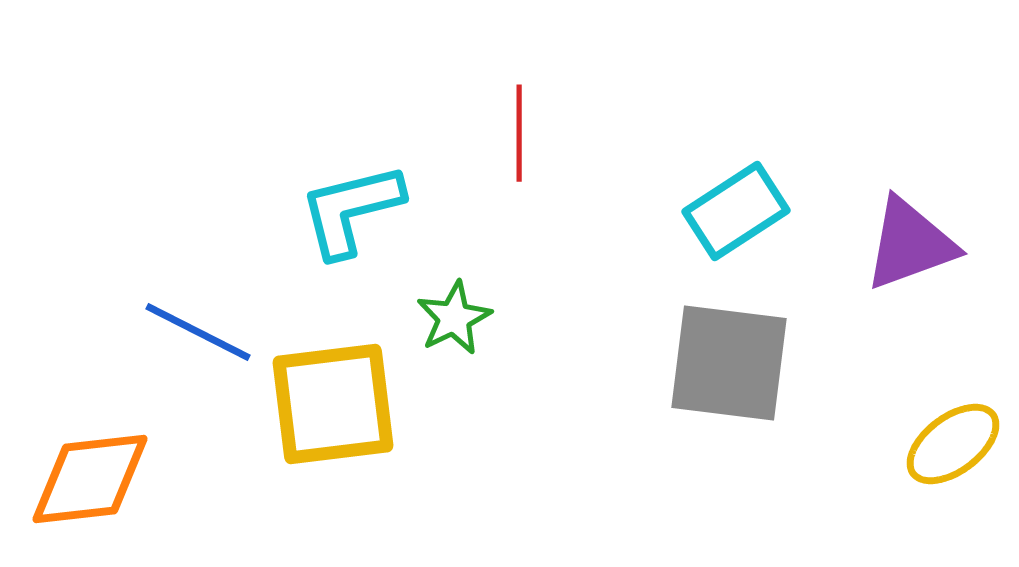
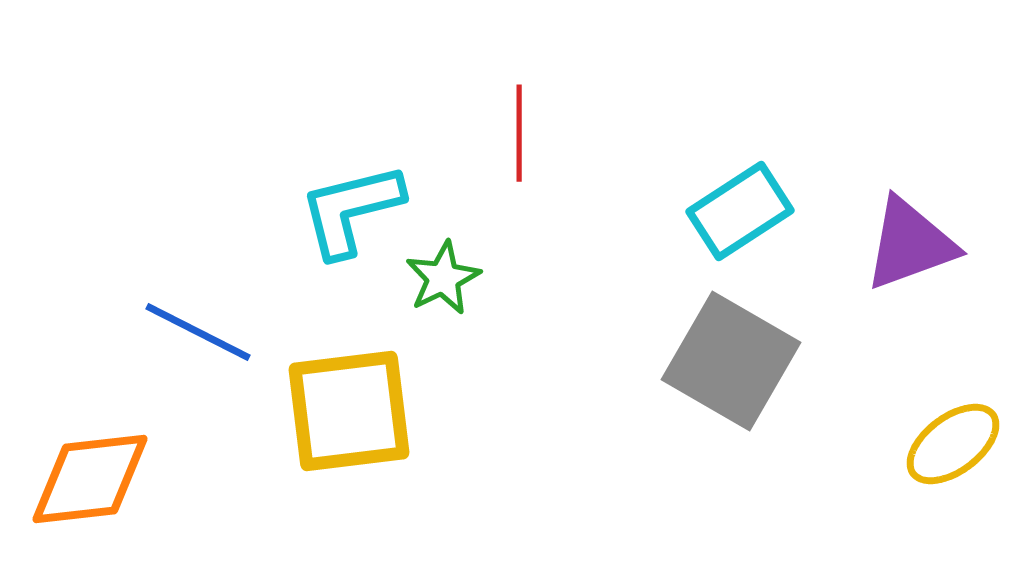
cyan rectangle: moved 4 px right
green star: moved 11 px left, 40 px up
gray square: moved 2 px right, 2 px up; rotated 23 degrees clockwise
yellow square: moved 16 px right, 7 px down
